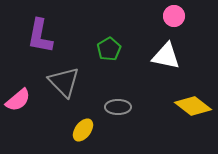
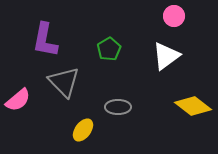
purple L-shape: moved 5 px right, 4 px down
white triangle: rotated 48 degrees counterclockwise
